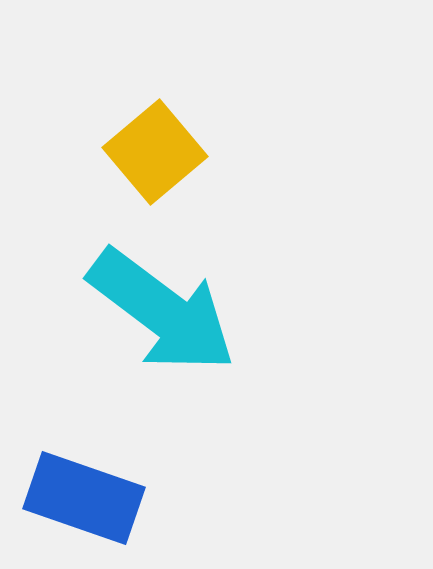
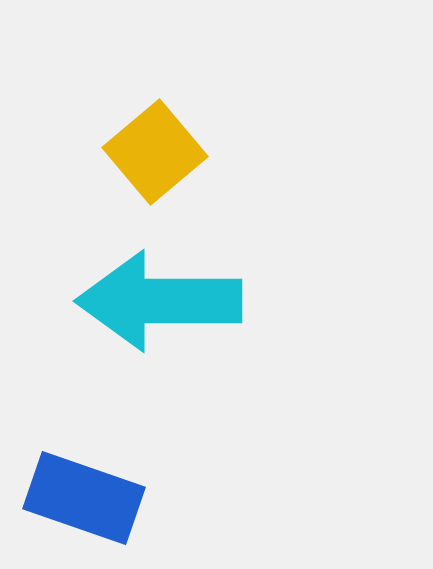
cyan arrow: moved 3 px left, 10 px up; rotated 143 degrees clockwise
